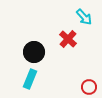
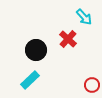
black circle: moved 2 px right, 2 px up
cyan rectangle: moved 1 px down; rotated 24 degrees clockwise
red circle: moved 3 px right, 2 px up
